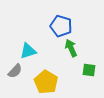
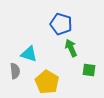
blue pentagon: moved 2 px up
cyan triangle: moved 1 px right, 3 px down; rotated 36 degrees clockwise
gray semicircle: rotated 49 degrees counterclockwise
yellow pentagon: moved 1 px right
